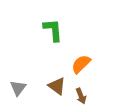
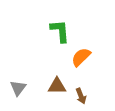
green L-shape: moved 7 px right, 1 px down
orange semicircle: moved 7 px up
brown triangle: rotated 36 degrees counterclockwise
